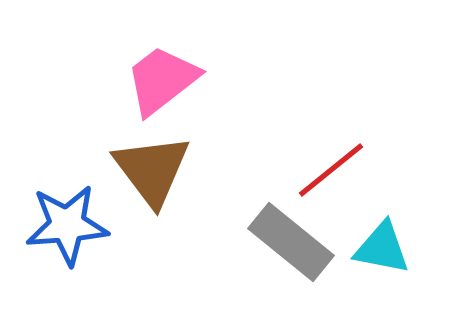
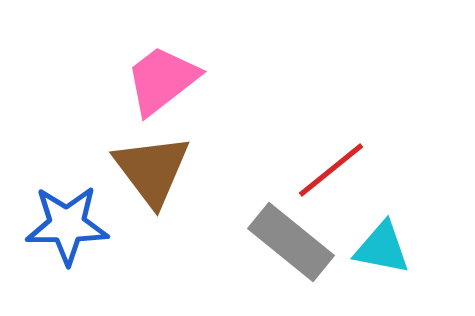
blue star: rotated 4 degrees clockwise
